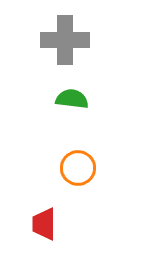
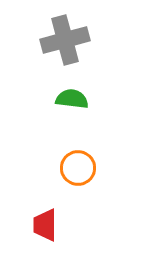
gray cross: rotated 15 degrees counterclockwise
red trapezoid: moved 1 px right, 1 px down
